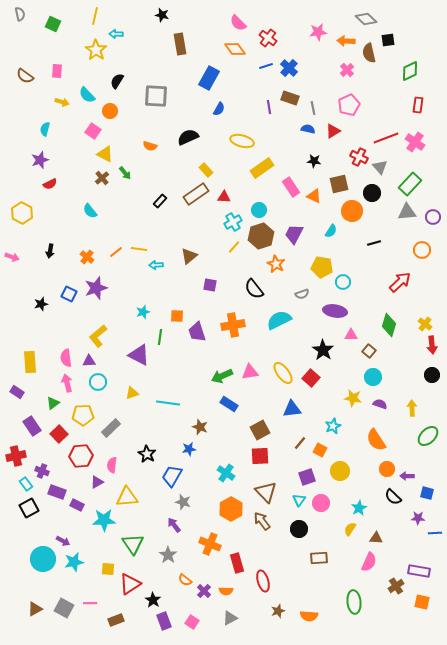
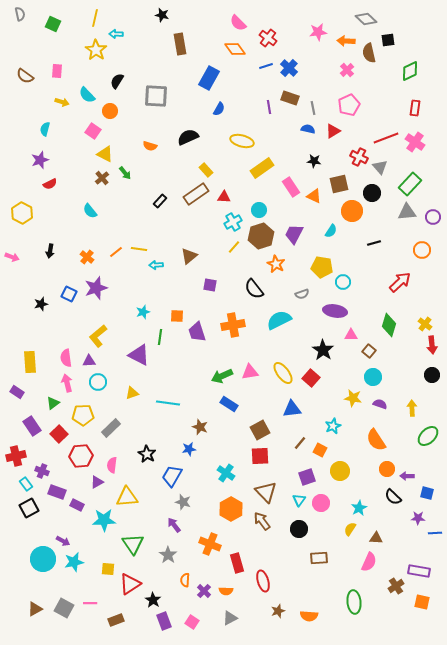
yellow line at (95, 16): moved 2 px down
red rectangle at (418, 105): moved 3 px left, 3 px down
orange semicircle at (185, 580): rotated 56 degrees clockwise
